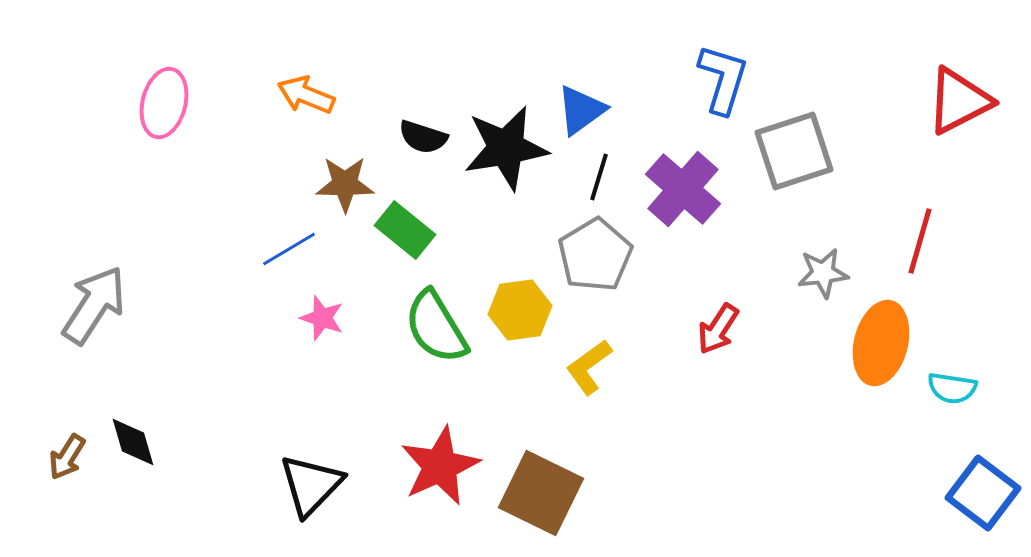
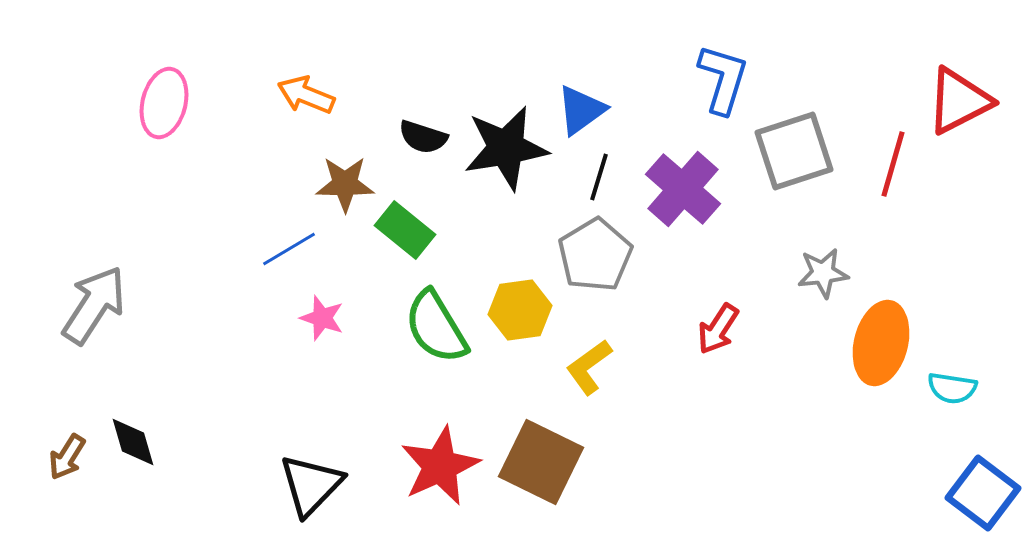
red line: moved 27 px left, 77 px up
brown square: moved 31 px up
